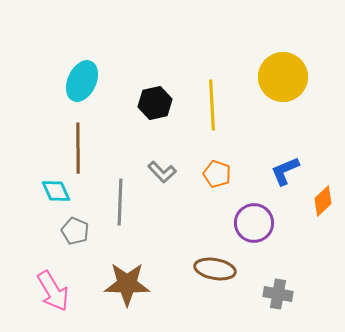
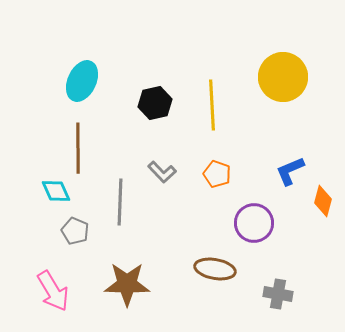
blue L-shape: moved 5 px right
orange diamond: rotated 32 degrees counterclockwise
